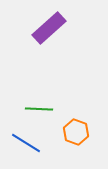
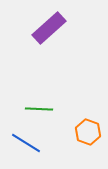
orange hexagon: moved 12 px right
